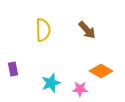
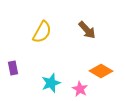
yellow semicircle: moved 1 px left, 2 px down; rotated 30 degrees clockwise
purple rectangle: moved 1 px up
pink star: rotated 28 degrees clockwise
